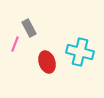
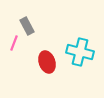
gray rectangle: moved 2 px left, 2 px up
pink line: moved 1 px left, 1 px up
